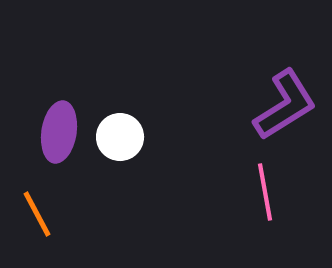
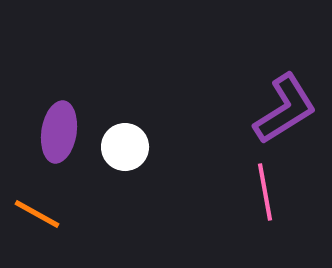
purple L-shape: moved 4 px down
white circle: moved 5 px right, 10 px down
orange line: rotated 33 degrees counterclockwise
